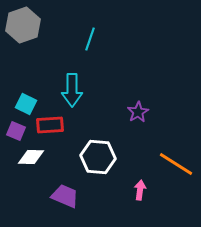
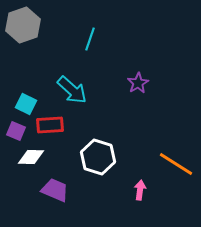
cyan arrow: rotated 48 degrees counterclockwise
purple star: moved 29 px up
white hexagon: rotated 12 degrees clockwise
purple trapezoid: moved 10 px left, 6 px up
